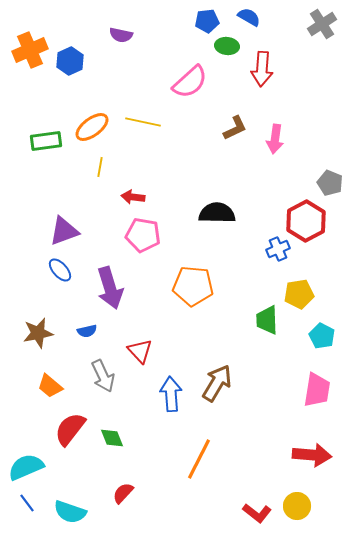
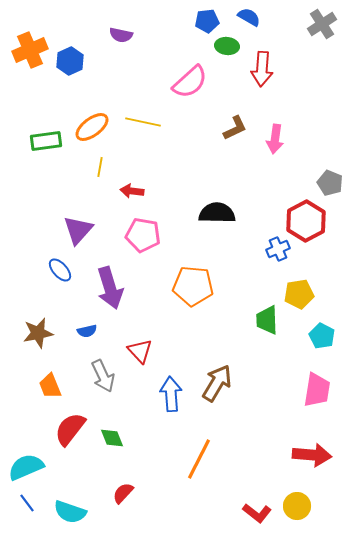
red arrow at (133, 197): moved 1 px left, 6 px up
purple triangle at (64, 231): moved 14 px right, 1 px up; rotated 28 degrees counterclockwise
orange trapezoid at (50, 386): rotated 28 degrees clockwise
